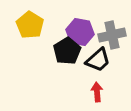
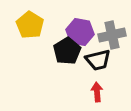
black trapezoid: rotated 28 degrees clockwise
